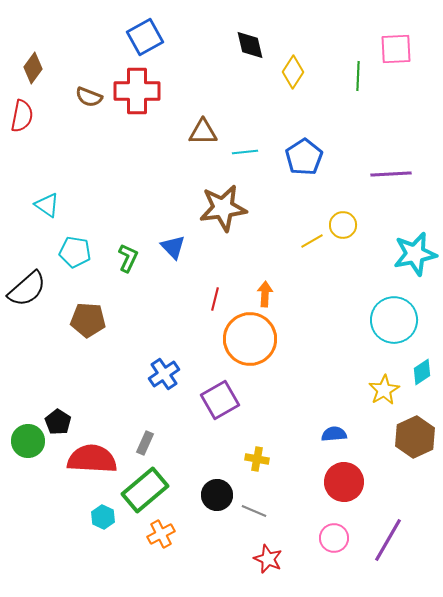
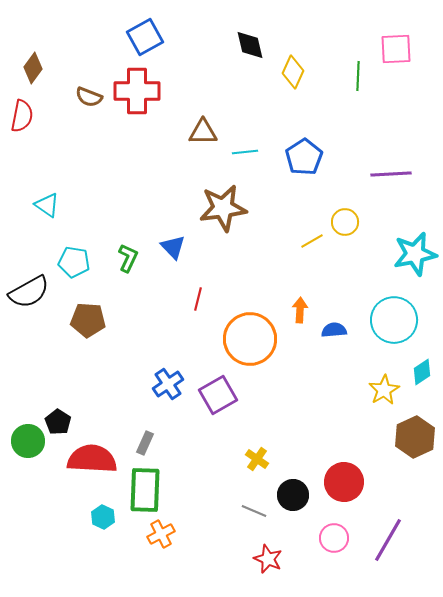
yellow diamond at (293, 72): rotated 8 degrees counterclockwise
yellow circle at (343, 225): moved 2 px right, 3 px up
cyan pentagon at (75, 252): moved 1 px left, 10 px down
black semicircle at (27, 289): moved 2 px right, 3 px down; rotated 12 degrees clockwise
orange arrow at (265, 294): moved 35 px right, 16 px down
red line at (215, 299): moved 17 px left
blue cross at (164, 374): moved 4 px right, 10 px down
purple square at (220, 400): moved 2 px left, 5 px up
blue semicircle at (334, 434): moved 104 px up
yellow cross at (257, 459): rotated 25 degrees clockwise
green rectangle at (145, 490): rotated 48 degrees counterclockwise
black circle at (217, 495): moved 76 px right
